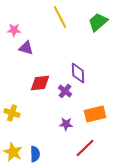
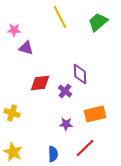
purple diamond: moved 2 px right, 1 px down
blue semicircle: moved 18 px right
